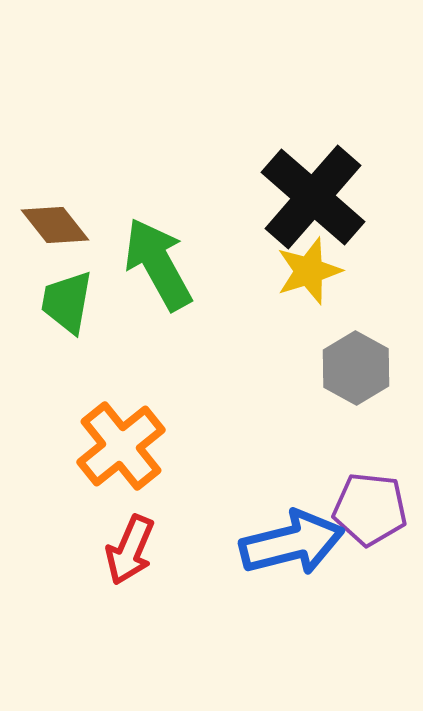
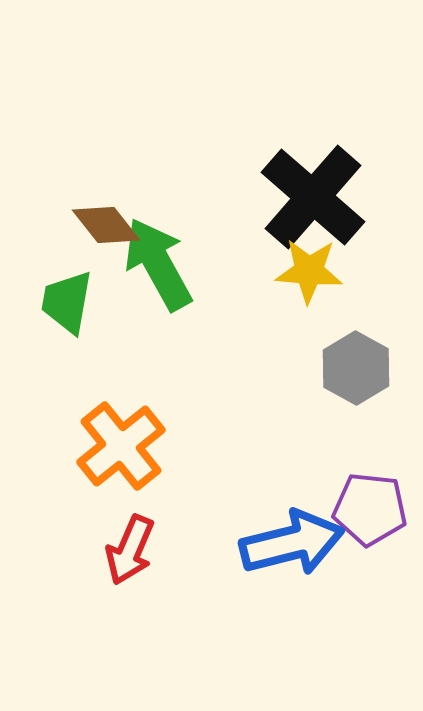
brown diamond: moved 51 px right
yellow star: rotated 22 degrees clockwise
